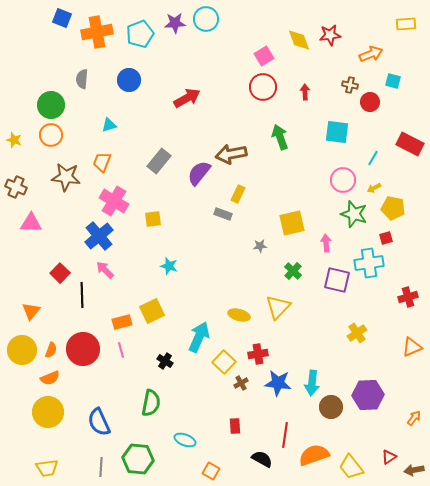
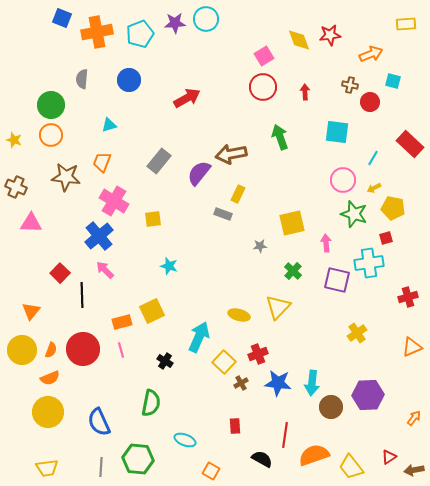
red rectangle at (410, 144): rotated 16 degrees clockwise
red cross at (258, 354): rotated 12 degrees counterclockwise
